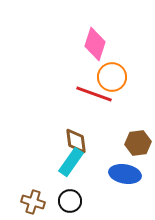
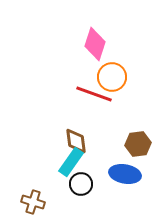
brown hexagon: moved 1 px down
black circle: moved 11 px right, 17 px up
